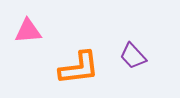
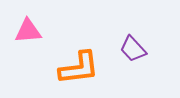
purple trapezoid: moved 7 px up
